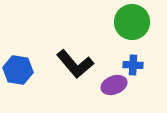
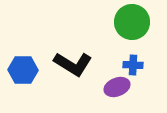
black L-shape: moved 2 px left; rotated 18 degrees counterclockwise
blue hexagon: moved 5 px right; rotated 8 degrees counterclockwise
purple ellipse: moved 3 px right, 2 px down
